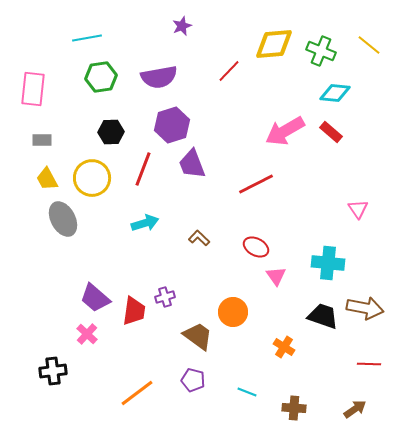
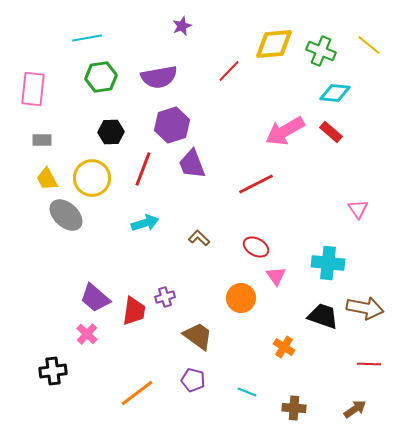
gray ellipse at (63, 219): moved 3 px right, 4 px up; rotated 20 degrees counterclockwise
orange circle at (233, 312): moved 8 px right, 14 px up
